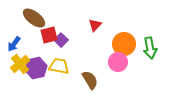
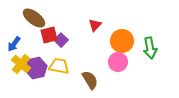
orange circle: moved 2 px left, 3 px up
yellow cross: moved 1 px right; rotated 12 degrees counterclockwise
